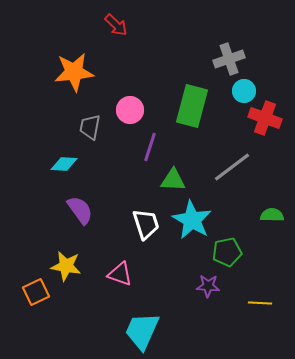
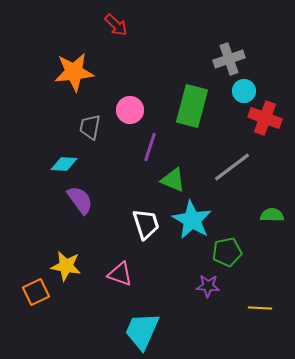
green triangle: rotated 20 degrees clockwise
purple semicircle: moved 10 px up
yellow line: moved 5 px down
